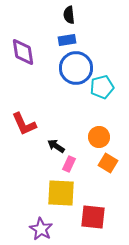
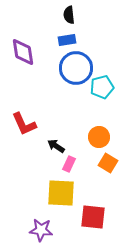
purple star: moved 1 px down; rotated 25 degrees counterclockwise
